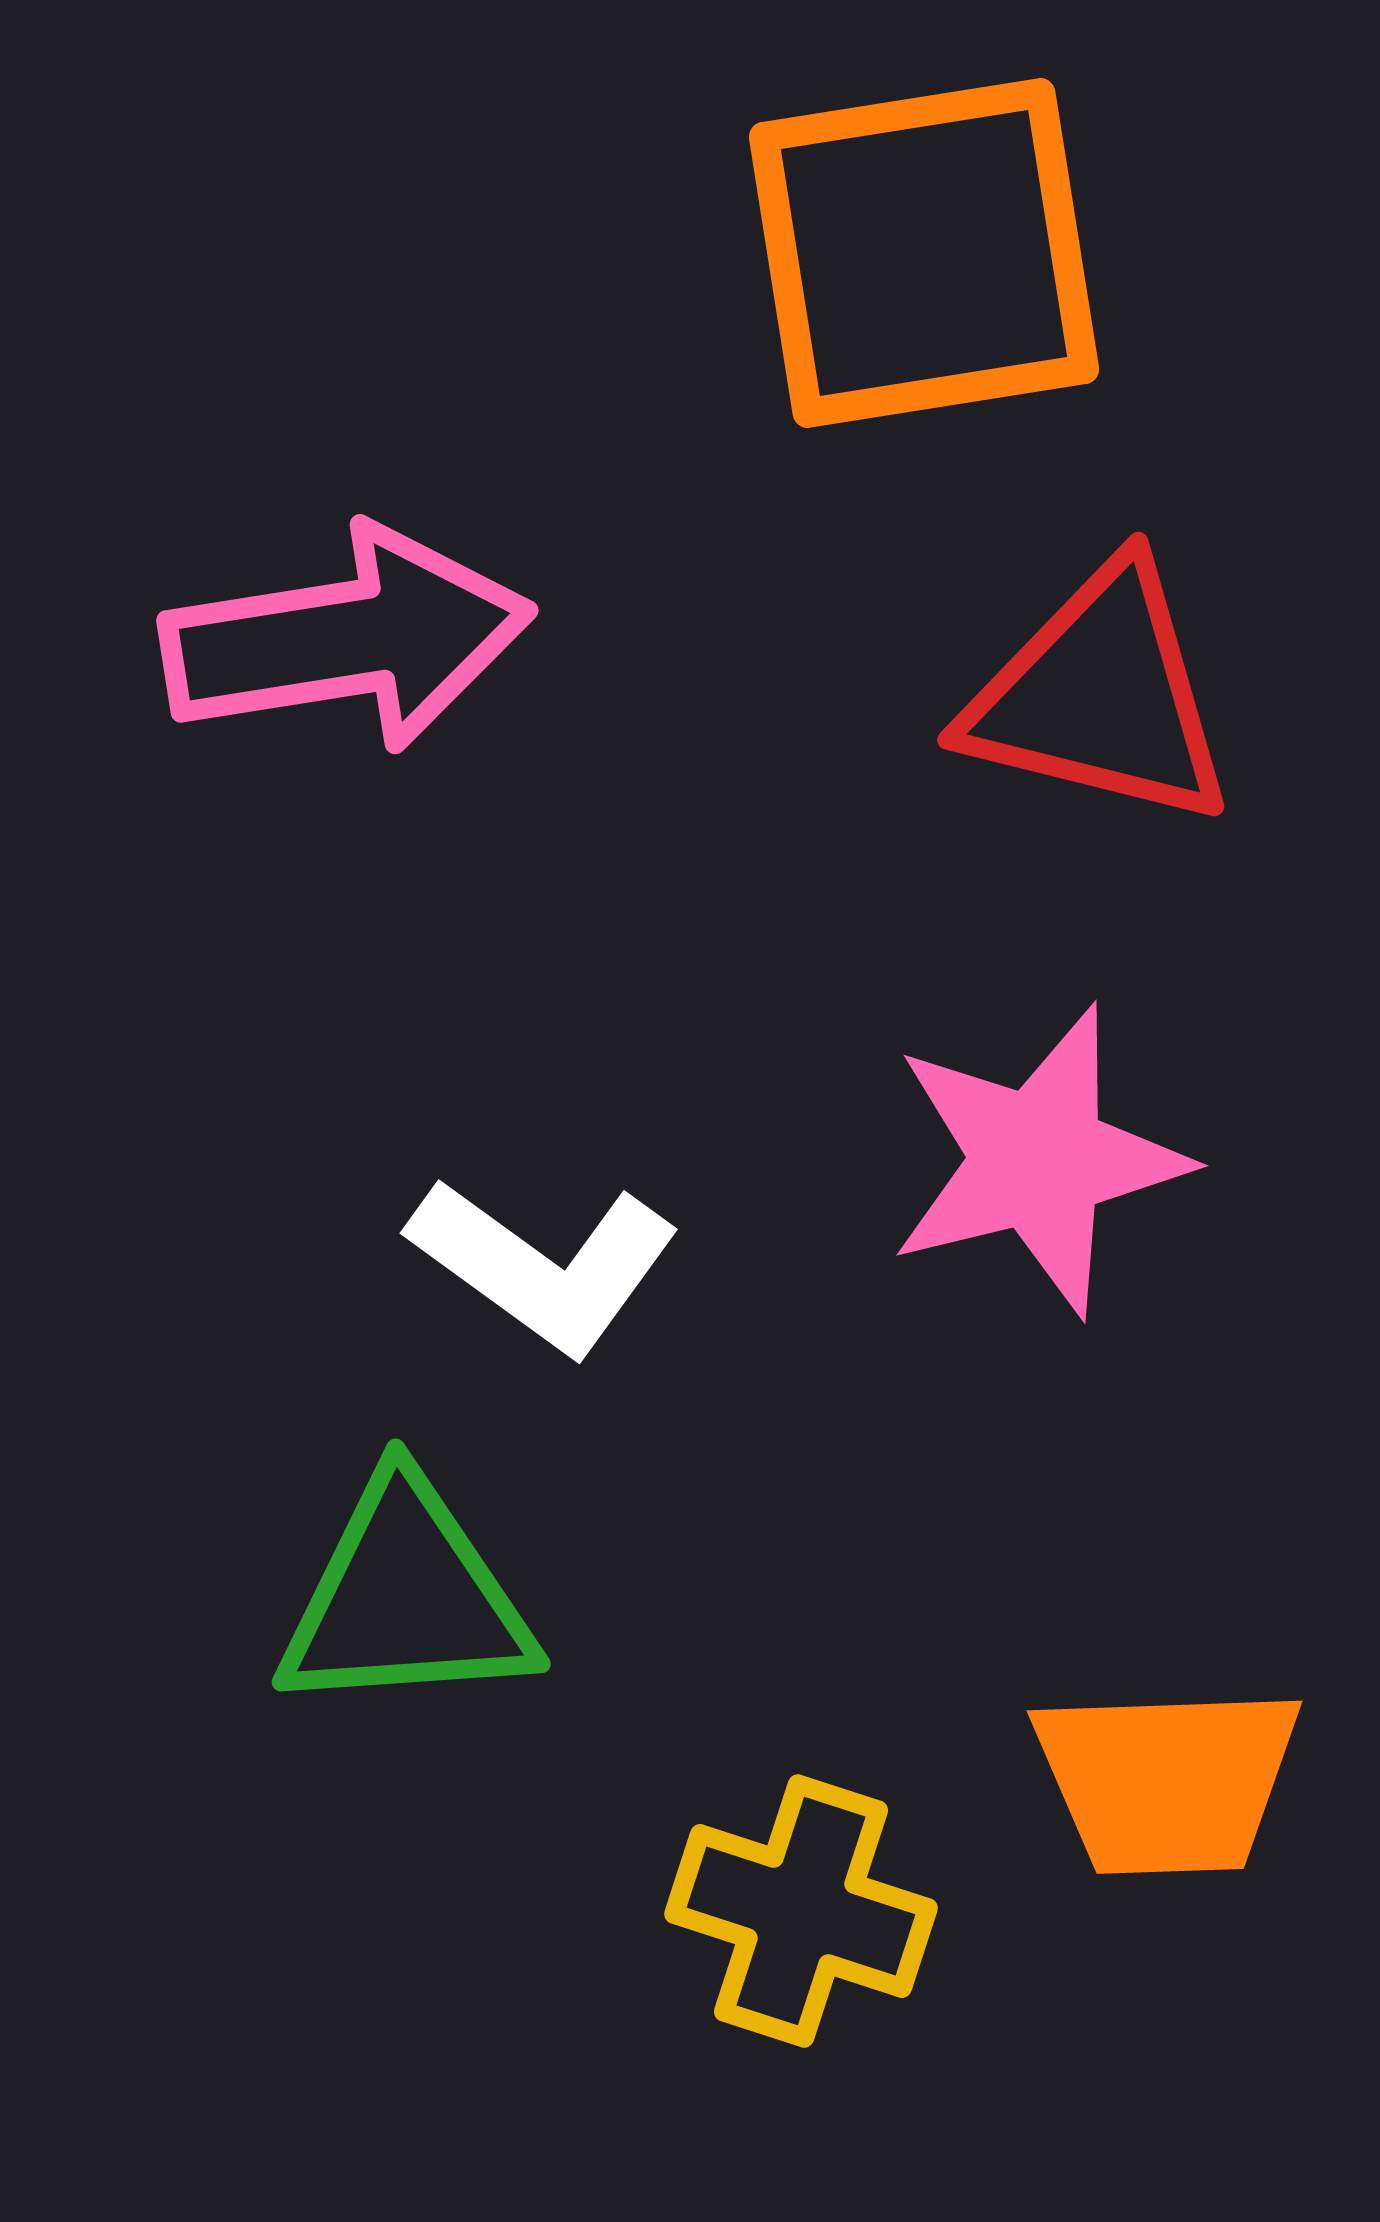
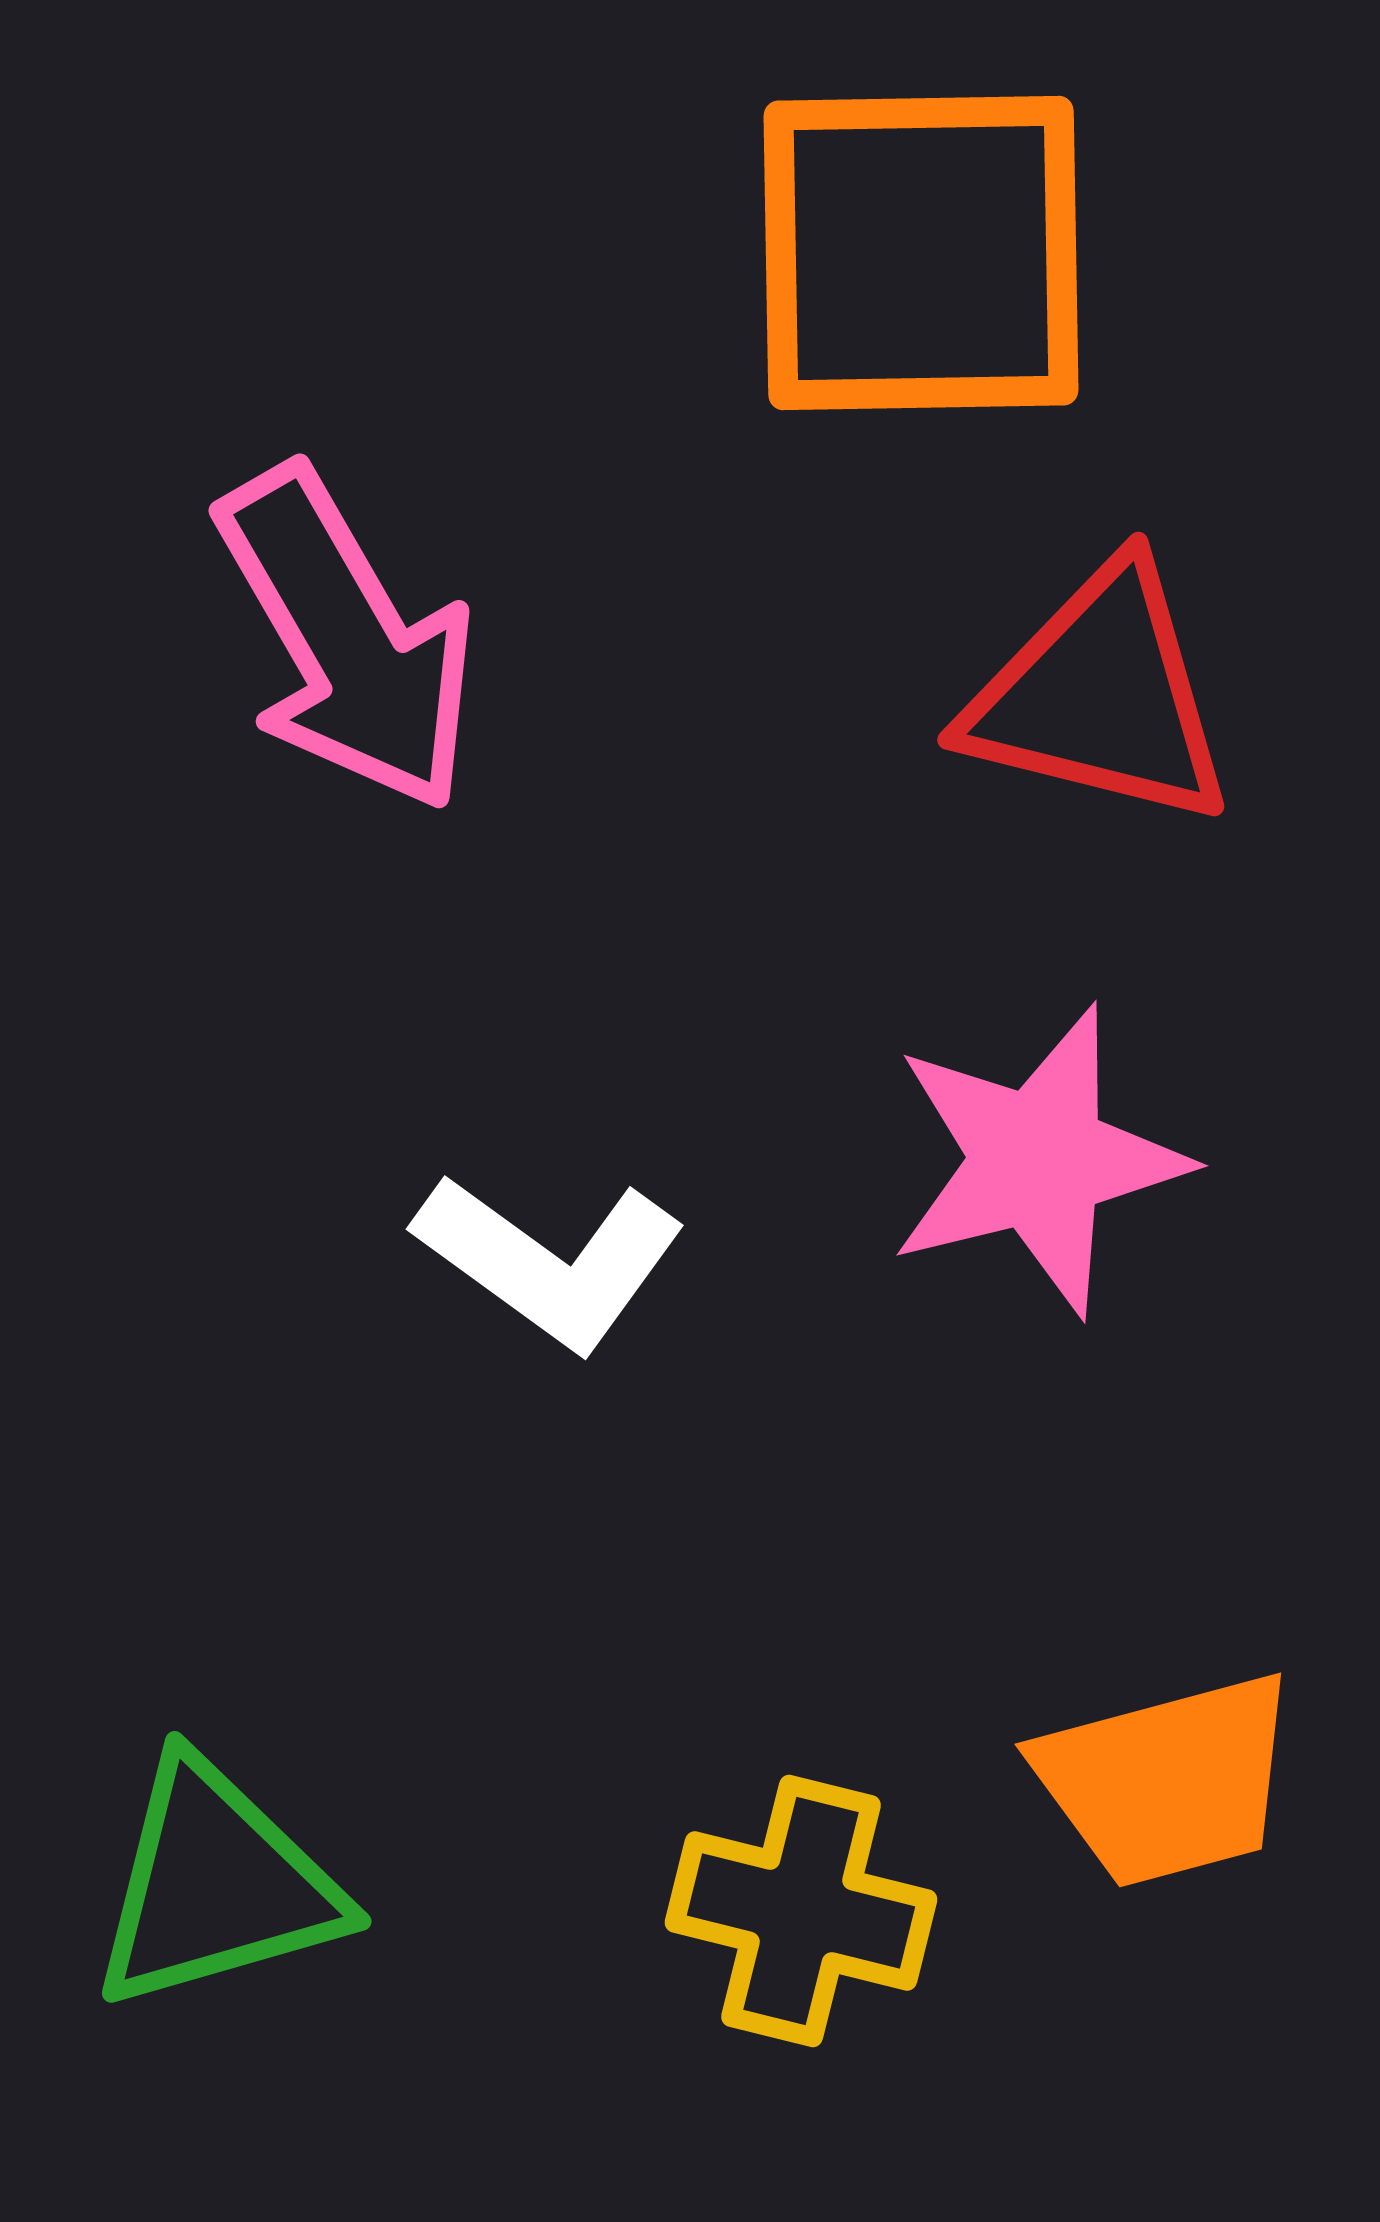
orange square: moved 3 px left; rotated 8 degrees clockwise
pink arrow: rotated 69 degrees clockwise
white L-shape: moved 6 px right, 4 px up
green triangle: moved 190 px left, 287 px down; rotated 12 degrees counterclockwise
orange trapezoid: rotated 13 degrees counterclockwise
yellow cross: rotated 4 degrees counterclockwise
